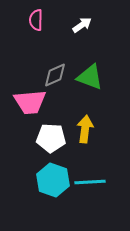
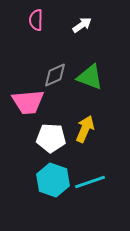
pink trapezoid: moved 2 px left
yellow arrow: rotated 16 degrees clockwise
cyan line: rotated 16 degrees counterclockwise
